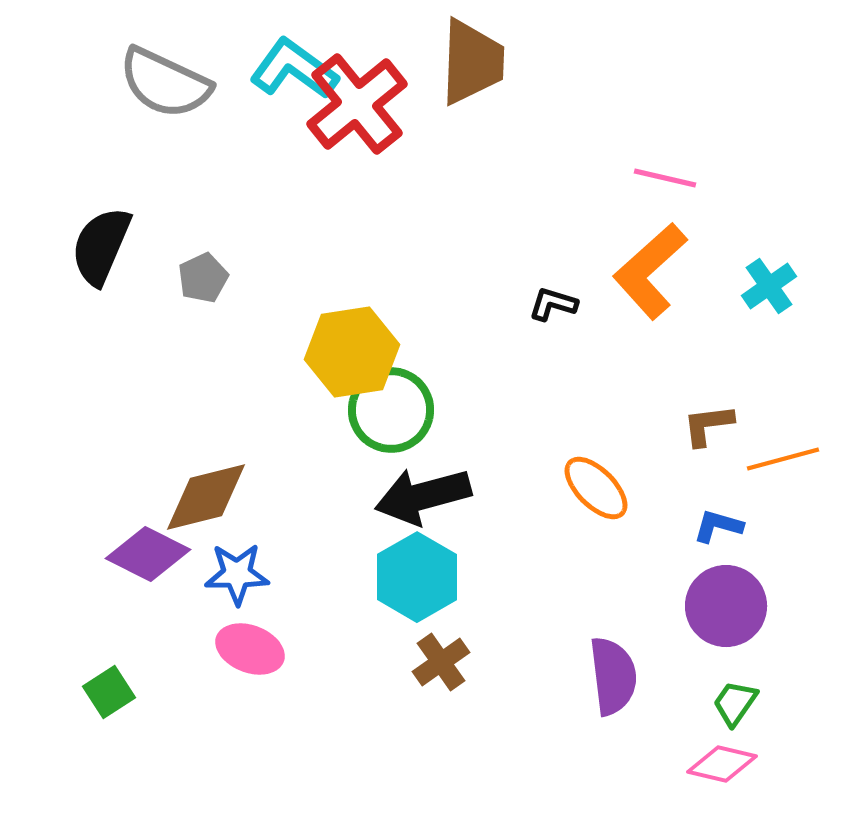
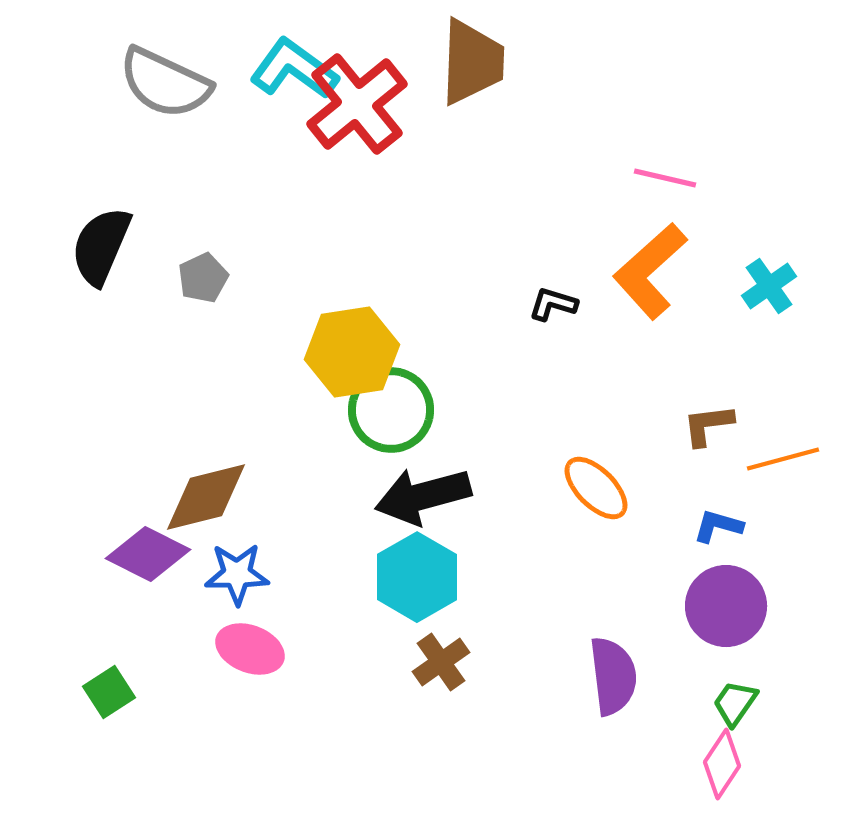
pink diamond: rotated 70 degrees counterclockwise
